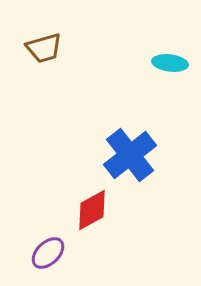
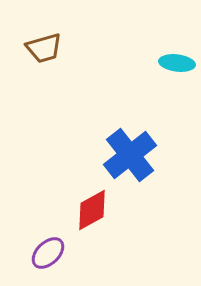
cyan ellipse: moved 7 px right
